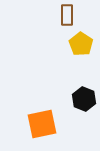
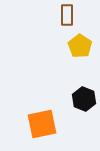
yellow pentagon: moved 1 px left, 2 px down
